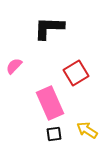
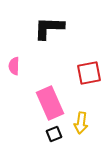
pink semicircle: rotated 42 degrees counterclockwise
red square: moved 13 px right; rotated 20 degrees clockwise
yellow arrow: moved 6 px left, 7 px up; rotated 115 degrees counterclockwise
black square: rotated 14 degrees counterclockwise
